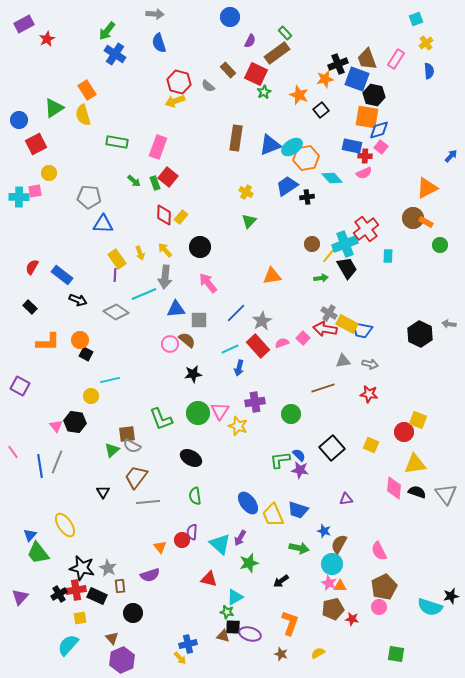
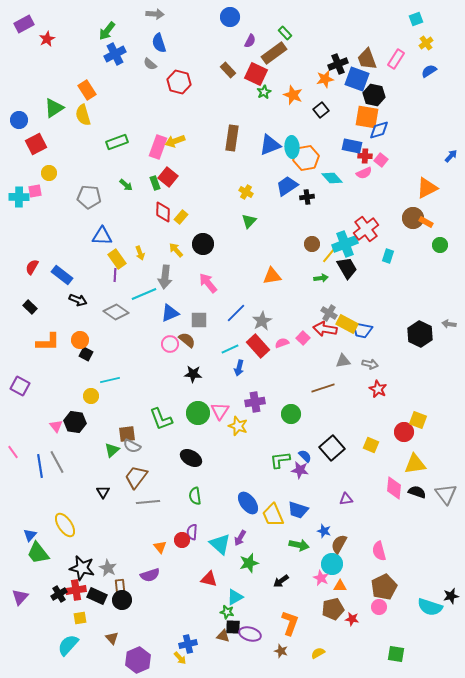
brown rectangle at (277, 53): moved 3 px left
blue cross at (115, 54): rotated 30 degrees clockwise
blue semicircle at (429, 71): rotated 119 degrees counterclockwise
gray semicircle at (208, 86): moved 58 px left, 22 px up
orange star at (299, 95): moved 6 px left
yellow arrow at (175, 101): moved 40 px down
brown rectangle at (236, 138): moved 4 px left
green rectangle at (117, 142): rotated 30 degrees counterclockwise
cyan ellipse at (292, 147): rotated 60 degrees counterclockwise
pink square at (381, 147): moved 13 px down
green arrow at (134, 181): moved 8 px left, 4 px down
red diamond at (164, 215): moved 1 px left, 3 px up
blue triangle at (103, 224): moved 1 px left, 12 px down
black circle at (200, 247): moved 3 px right, 3 px up
yellow arrow at (165, 250): moved 11 px right
cyan rectangle at (388, 256): rotated 16 degrees clockwise
blue triangle at (176, 309): moved 6 px left, 4 px down; rotated 18 degrees counterclockwise
black star at (193, 374): rotated 12 degrees clockwise
red star at (369, 394): moved 9 px right, 5 px up; rotated 18 degrees clockwise
blue semicircle at (299, 455): moved 6 px right, 1 px down
gray line at (57, 462): rotated 50 degrees counterclockwise
green arrow at (299, 548): moved 3 px up
pink semicircle at (379, 551): rotated 12 degrees clockwise
pink star at (329, 583): moved 8 px left, 5 px up
black circle at (133, 613): moved 11 px left, 13 px up
brown star at (281, 654): moved 3 px up
purple hexagon at (122, 660): moved 16 px right
